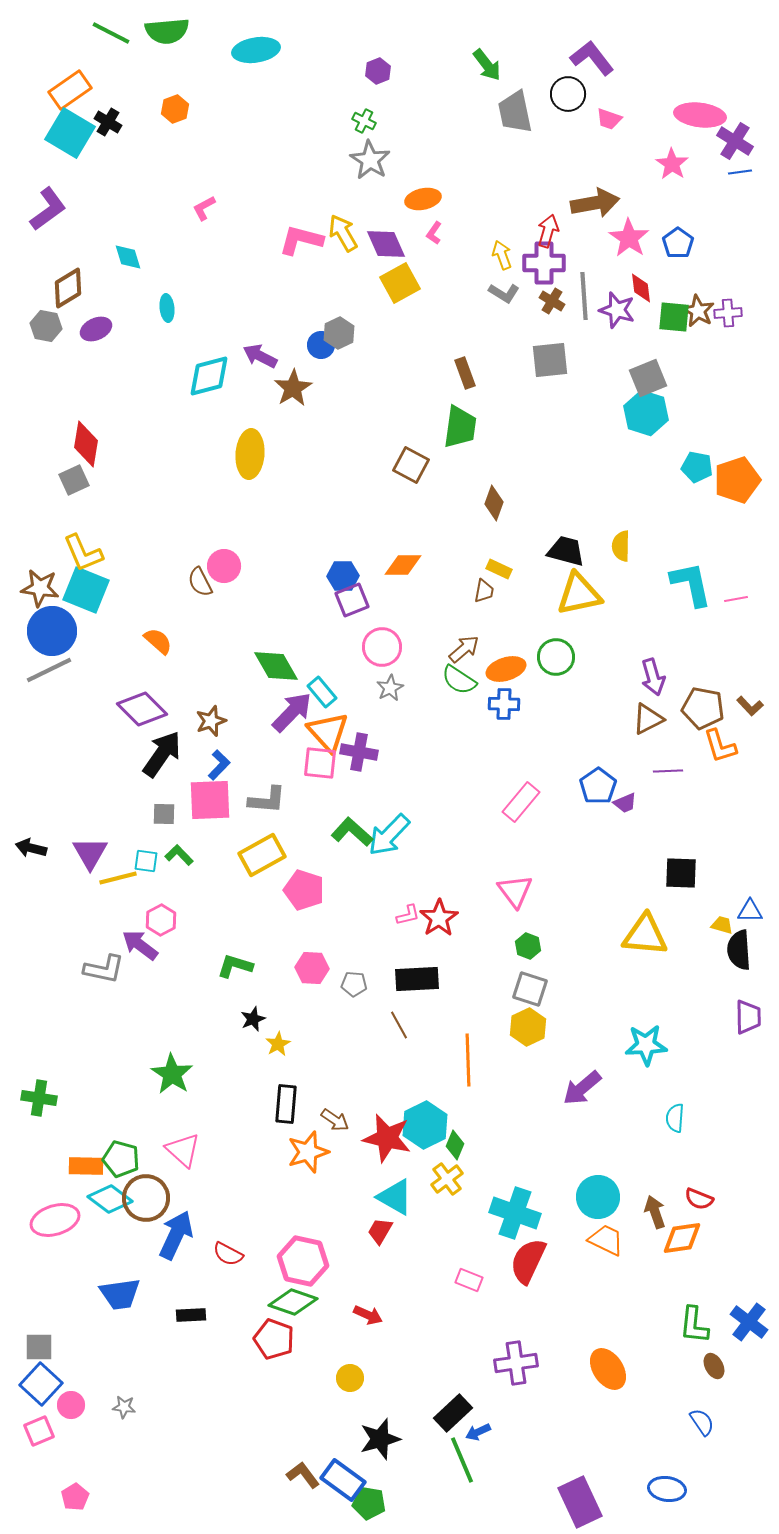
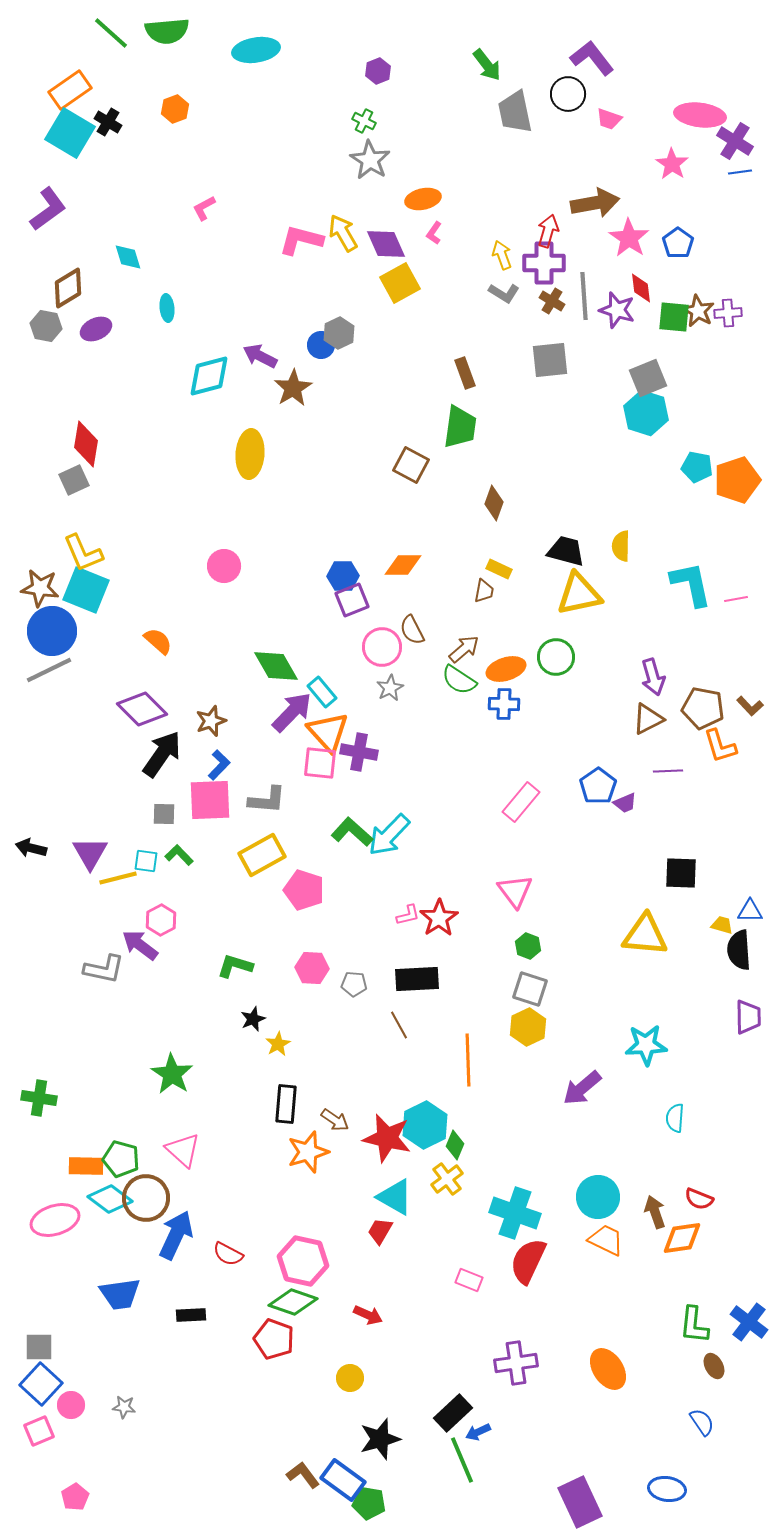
green line at (111, 33): rotated 15 degrees clockwise
brown semicircle at (200, 582): moved 212 px right, 48 px down
